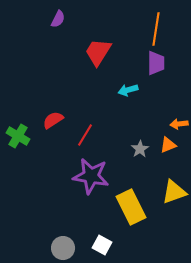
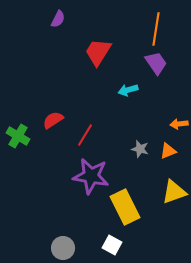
purple trapezoid: rotated 35 degrees counterclockwise
orange triangle: moved 6 px down
gray star: rotated 24 degrees counterclockwise
yellow rectangle: moved 6 px left
white square: moved 10 px right
